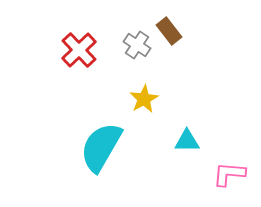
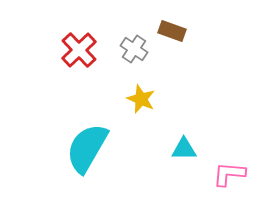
brown rectangle: moved 3 px right; rotated 32 degrees counterclockwise
gray cross: moved 3 px left, 4 px down
yellow star: moved 3 px left; rotated 20 degrees counterclockwise
cyan triangle: moved 3 px left, 8 px down
cyan semicircle: moved 14 px left, 1 px down
